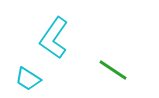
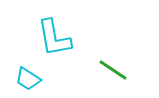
cyan L-shape: rotated 45 degrees counterclockwise
